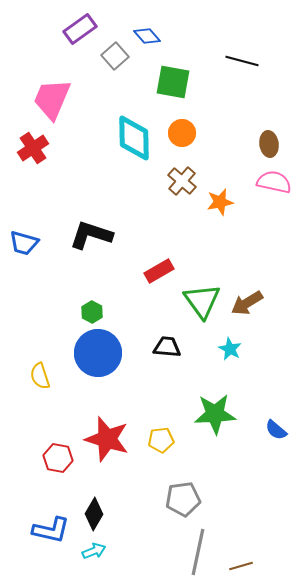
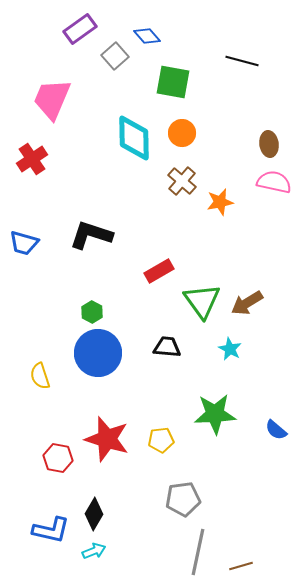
red cross: moved 1 px left, 11 px down
